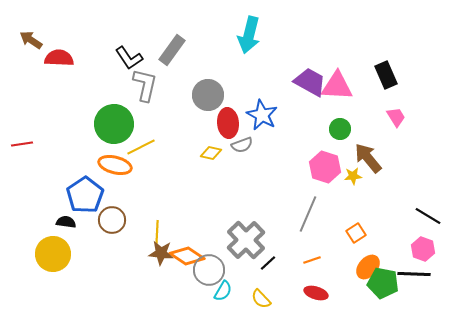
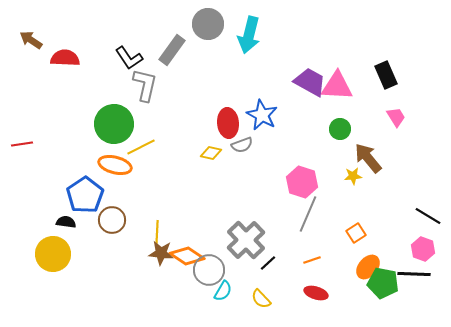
red semicircle at (59, 58): moved 6 px right
gray circle at (208, 95): moved 71 px up
pink hexagon at (325, 167): moved 23 px left, 15 px down
